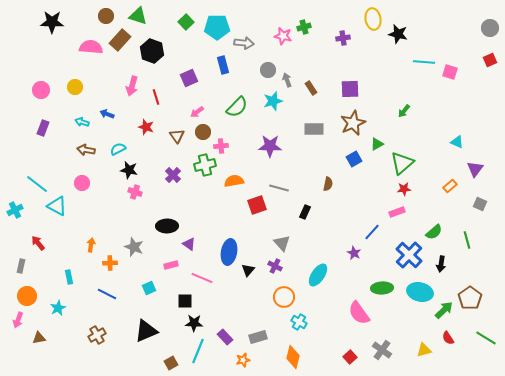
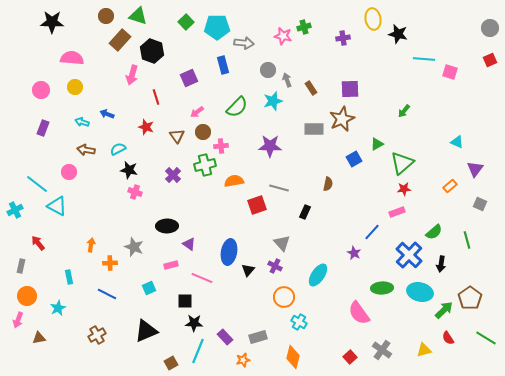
pink semicircle at (91, 47): moved 19 px left, 11 px down
cyan line at (424, 62): moved 3 px up
pink arrow at (132, 86): moved 11 px up
brown star at (353, 123): moved 11 px left, 4 px up
pink circle at (82, 183): moved 13 px left, 11 px up
